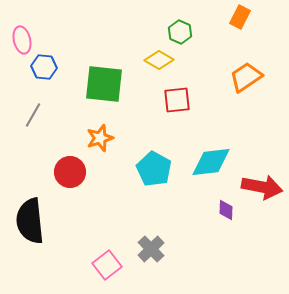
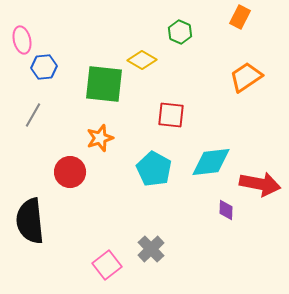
yellow diamond: moved 17 px left
blue hexagon: rotated 10 degrees counterclockwise
red square: moved 6 px left, 15 px down; rotated 12 degrees clockwise
red arrow: moved 2 px left, 3 px up
